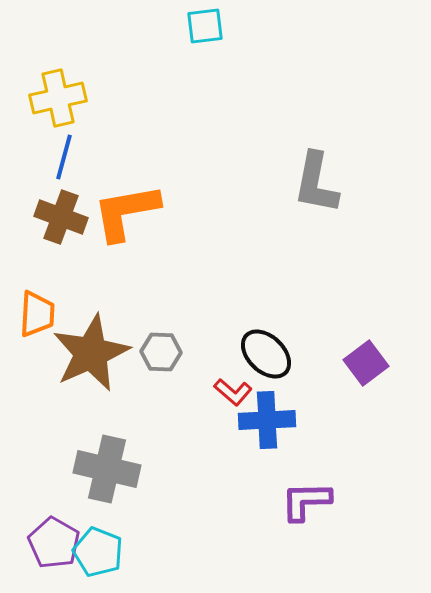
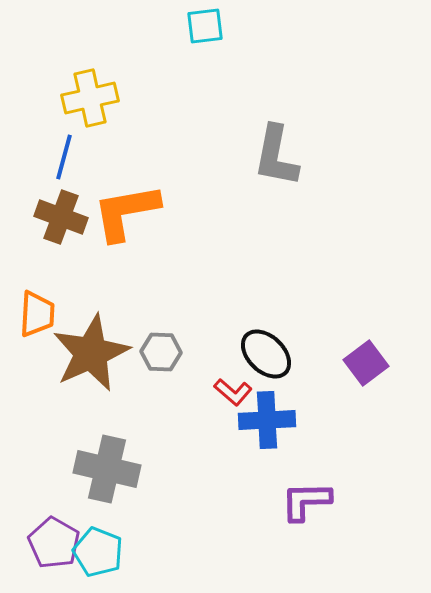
yellow cross: moved 32 px right
gray L-shape: moved 40 px left, 27 px up
